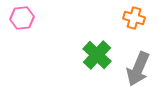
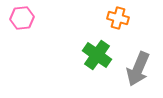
orange cross: moved 16 px left
green cross: rotated 8 degrees counterclockwise
